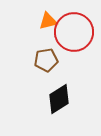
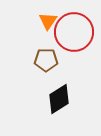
orange triangle: rotated 42 degrees counterclockwise
brown pentagon: rotated 10 degrees clockwise
